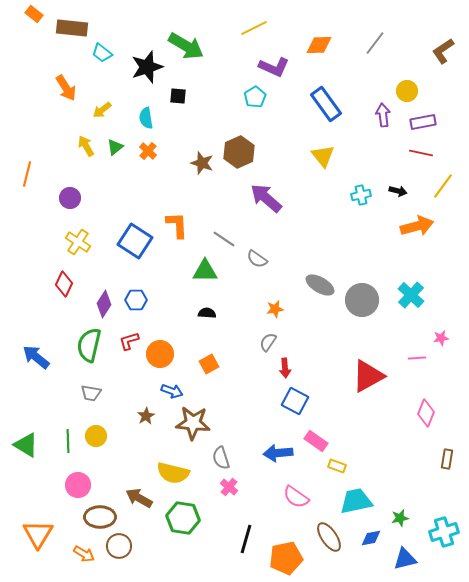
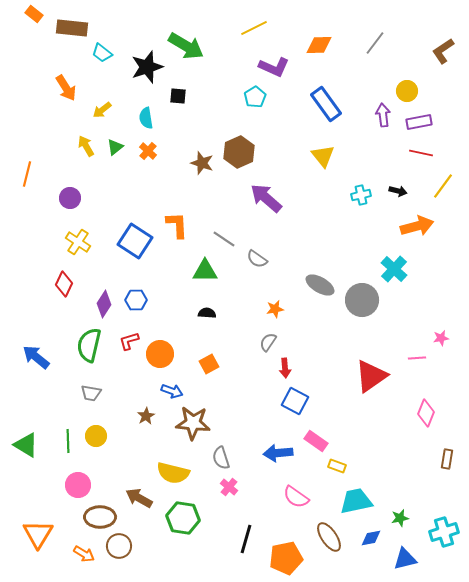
purple rectangle at (423, 122): moved 4 px left
cyan cross at (411, 295): moved 17 px left, 26 px up
red triangle at (368, 376): moved 3 px right; rotated 6 degrees counterclockwise
